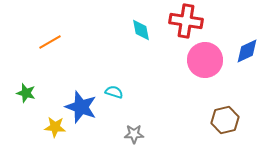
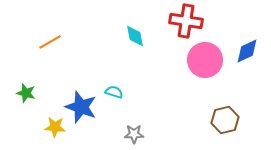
cyan diamond: moved 6 px left, 6 px down
